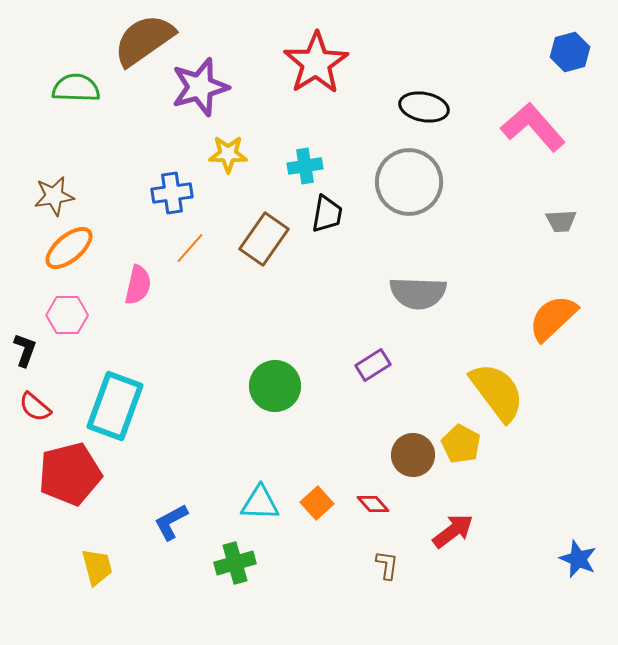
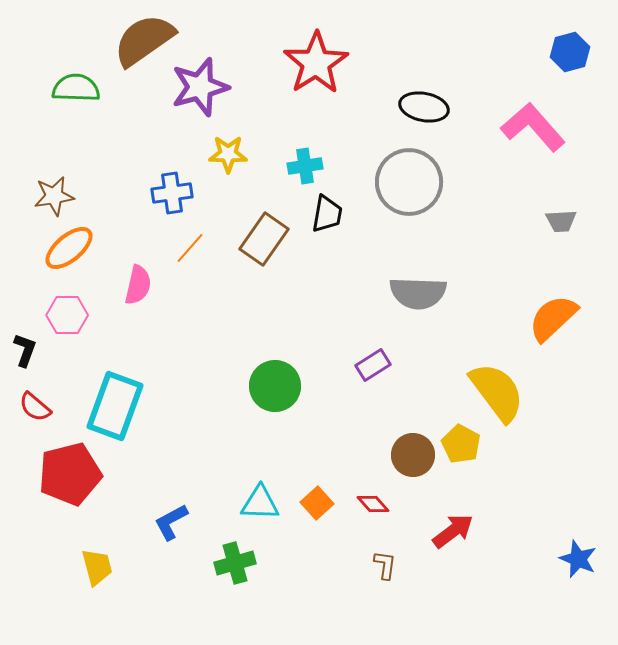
brown L-shape: moved 2 px left
